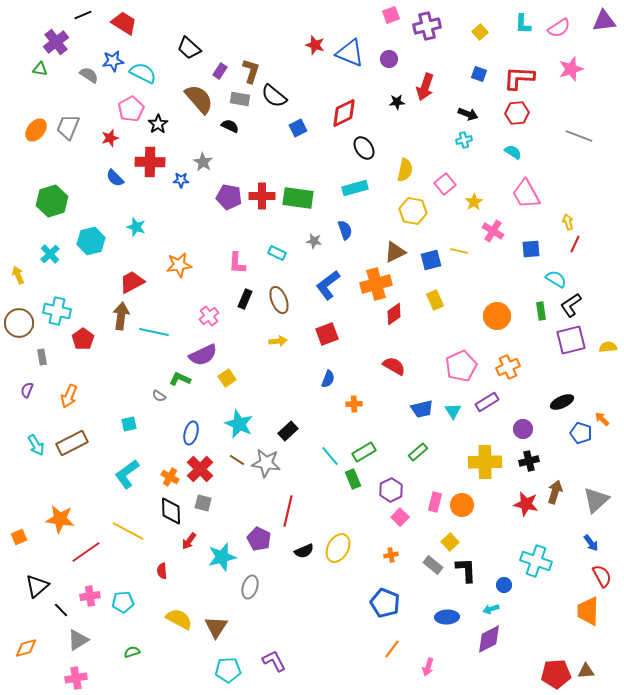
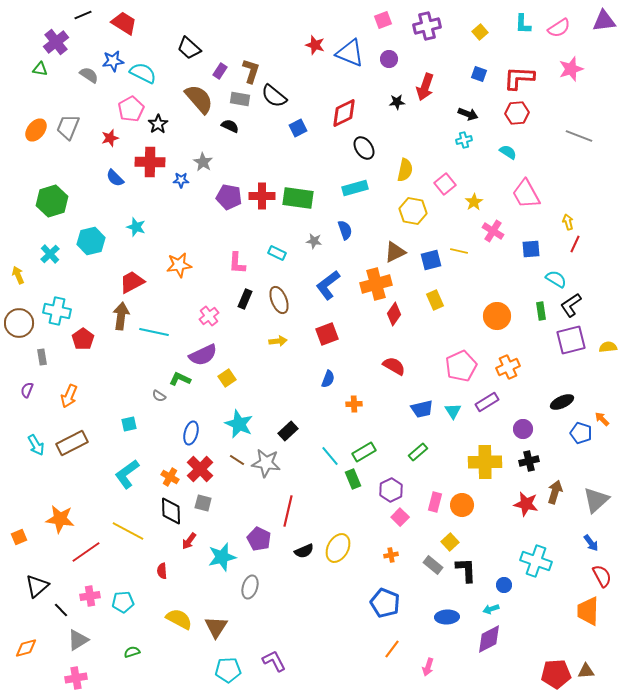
pink square at (391, 15): moved 8 px left, 5 px down
cyan semicircle at (513, 152): moved 5 px left
red diamond at (394, 314): rotated 20 degrees counterclockwise
